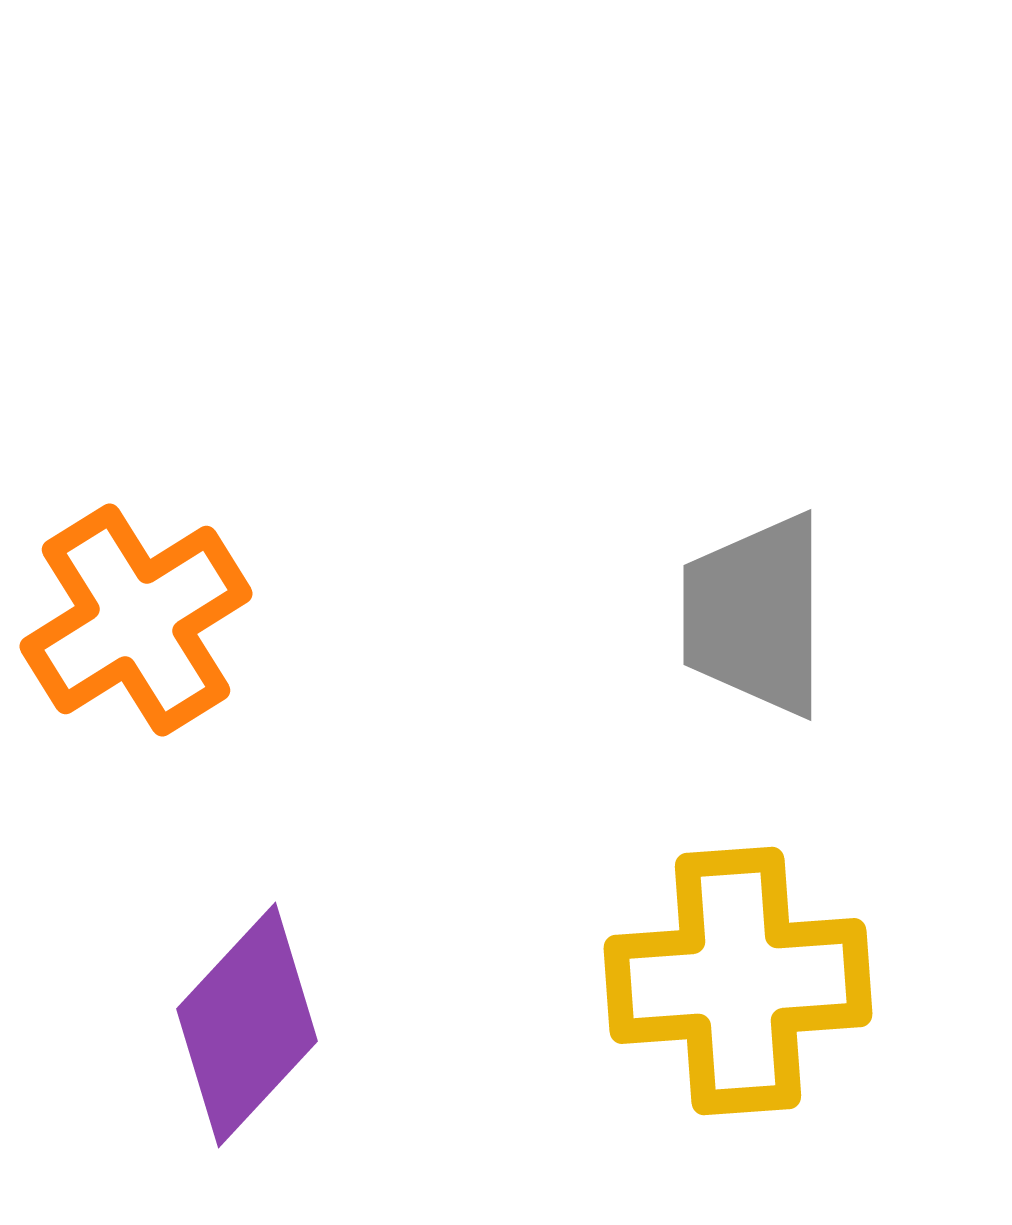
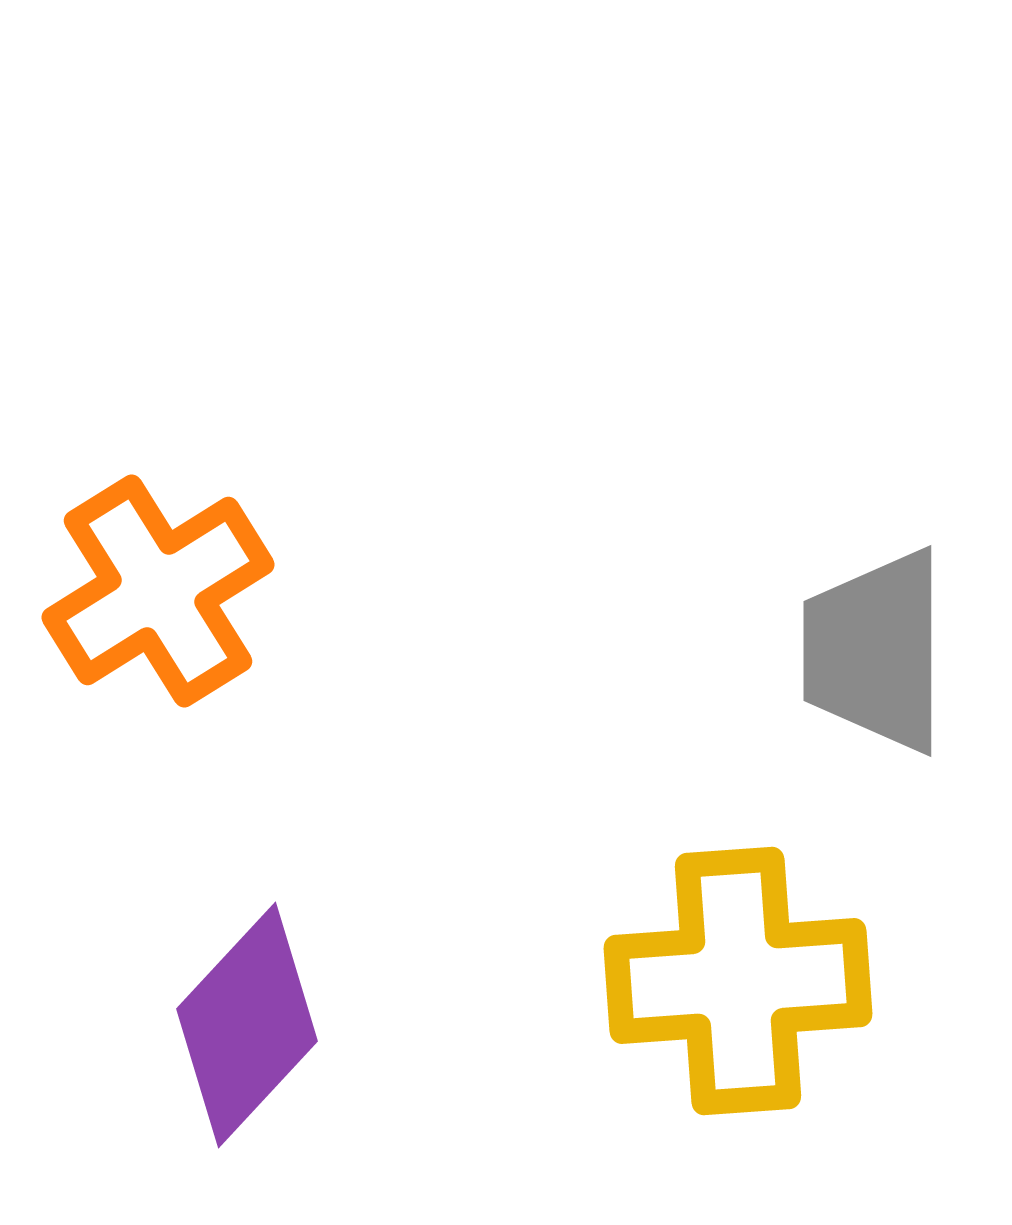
gray trapezoid: moved 120 px right, 36 px down
orange cross: moved 22 px right, 29 px up
